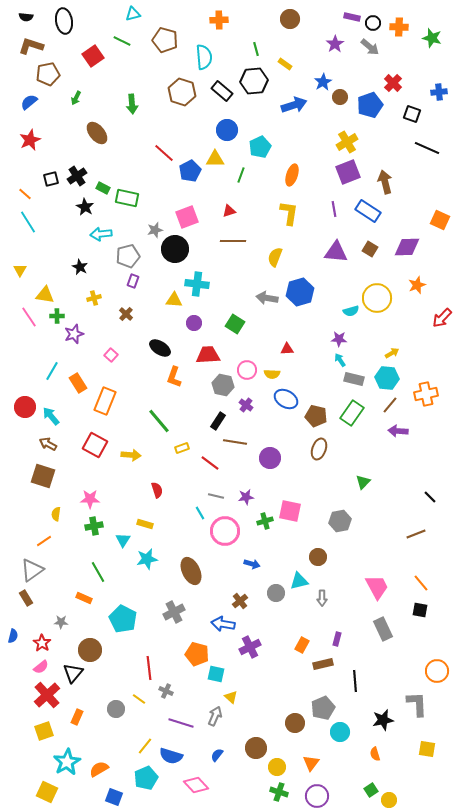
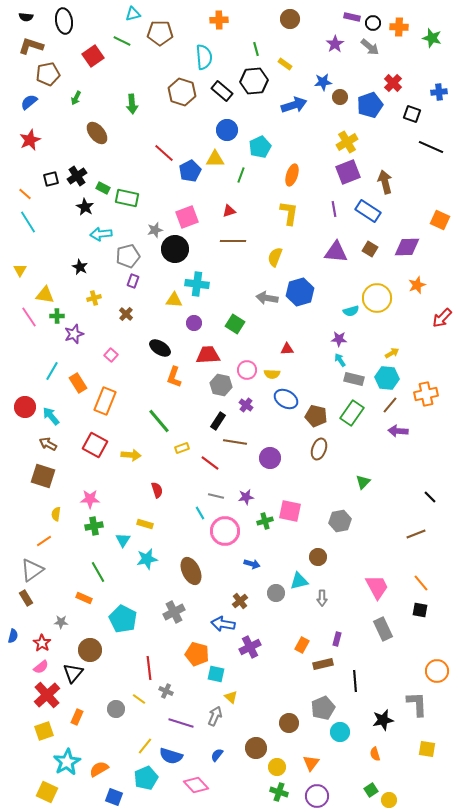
brown pentagon at (165, 40): moved 5 px left, 7 px up; rotated 15 degrees counterclockwise
blue star at (323, 82): rotated 24 degrees clockwise
black line at (427, 148): moved 4 px right, 1 px up
gray hexagon at (223, 385): moved 2 px left
brown circle at (295, 723): moved 6 px left
